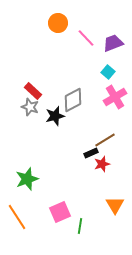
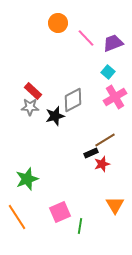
gray star: rotated 18 degrees counterclockwise
